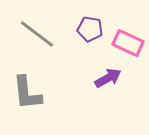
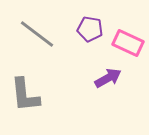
gray L-shape: moved 2 px left, 2 px down
